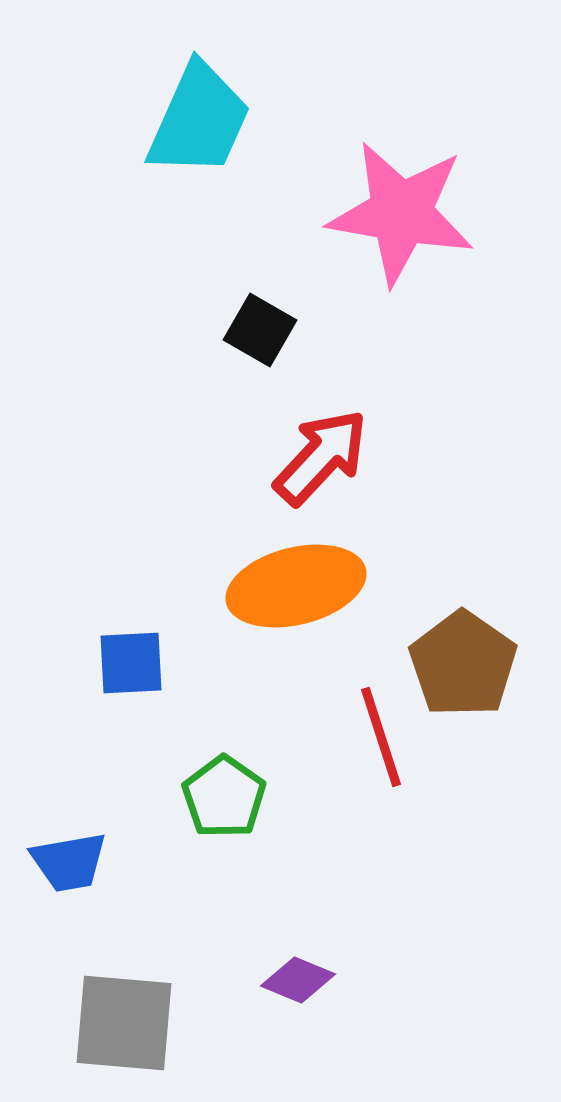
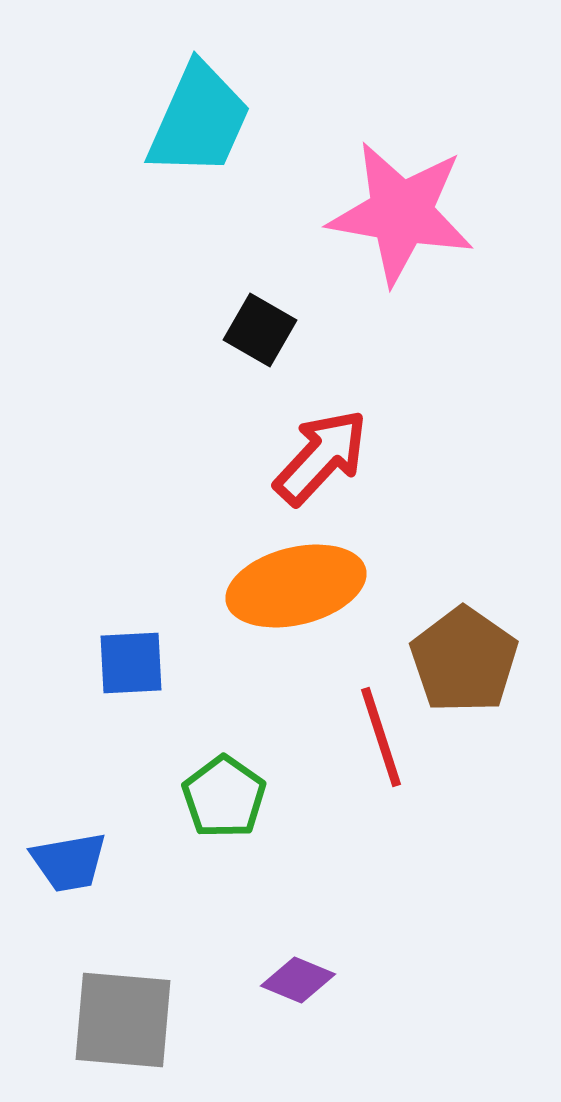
brown pentagon: moved 1 px right, 4 px up
gray square: moved 1 px left, 3 px up
